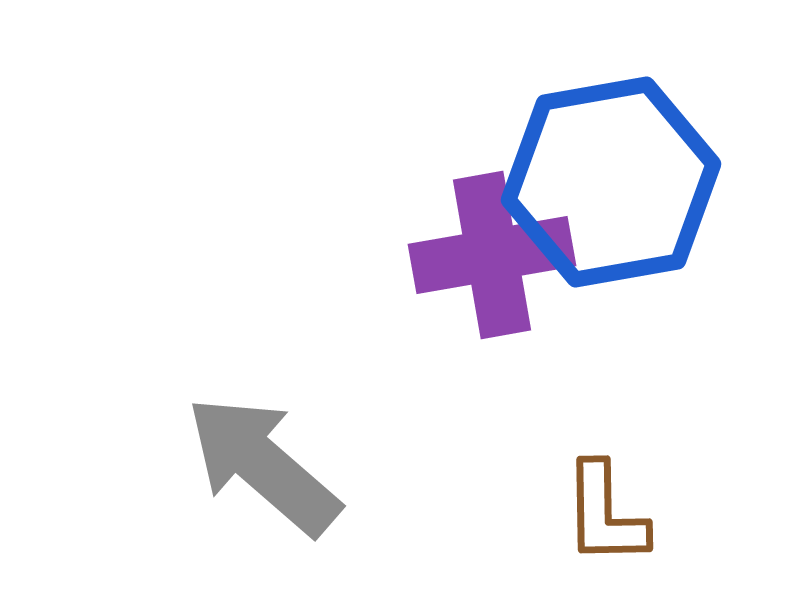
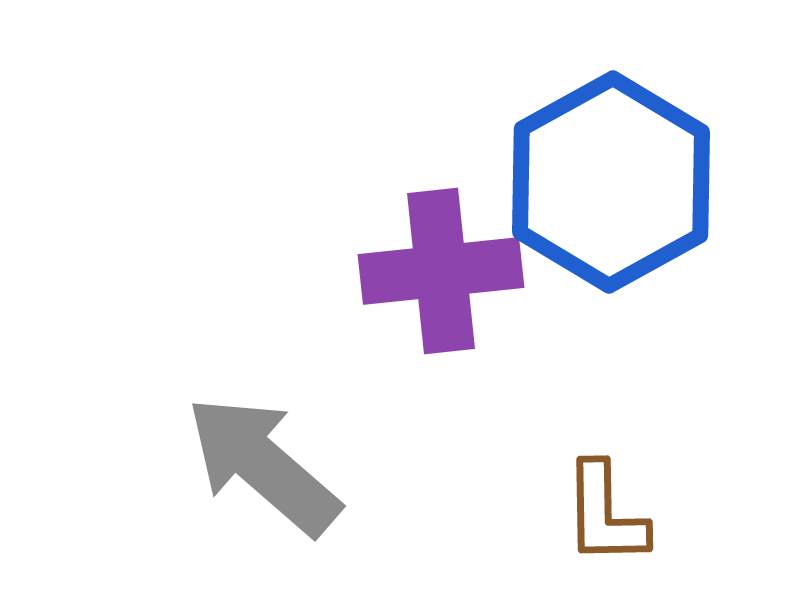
blue hexagon: rotated 19 degrees counterclockwise
purple cross: moved 51 px left, 16 px down; rotated 4 degrees clockwise
